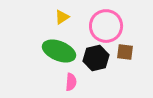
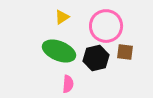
pink semicircle: moved 3 px left, 2 px down
